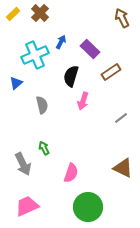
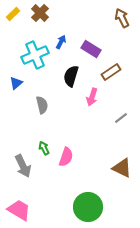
purple rectangle: moved 1 px right; rotated 12 degrees counterclockwise
pink arrow: moved 9 px right, 4 px up
gray arrow: moved 2 px down
brown triangle: moved 1 px left
pink semicircle: moved 5 px left, 16 px up
pink trapezoid: moved 8 px left, 4 px down; rotated 55 degrees clockwise
